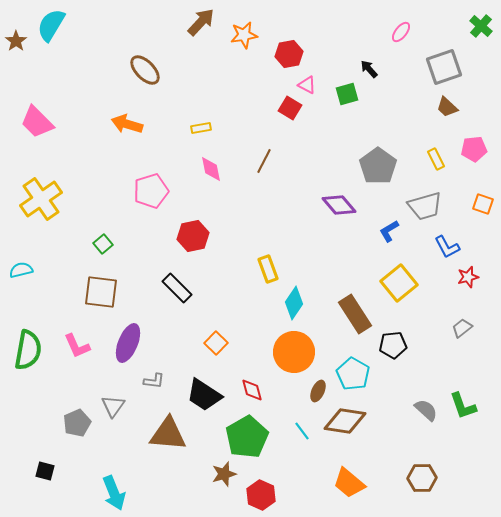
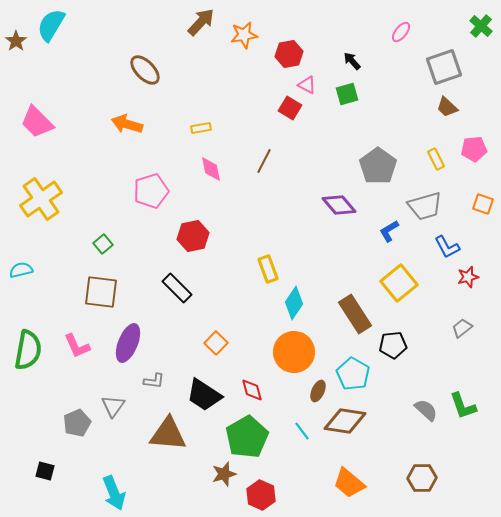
black arrow at (369, 69): moved 17 px left, 8 px up
